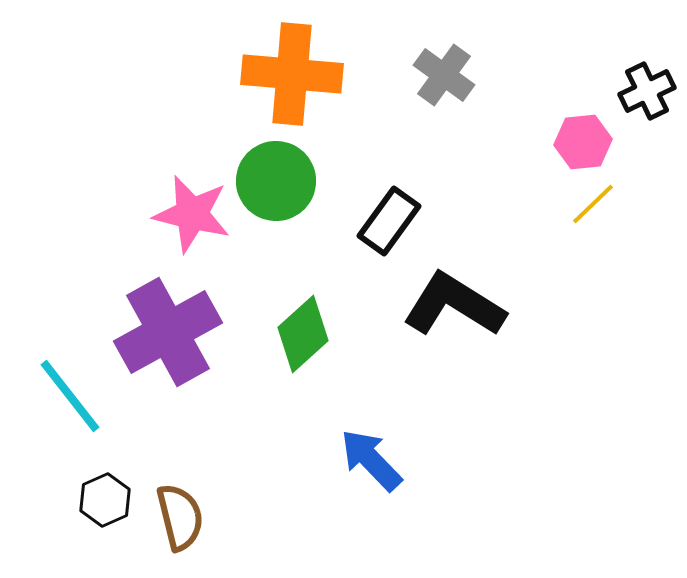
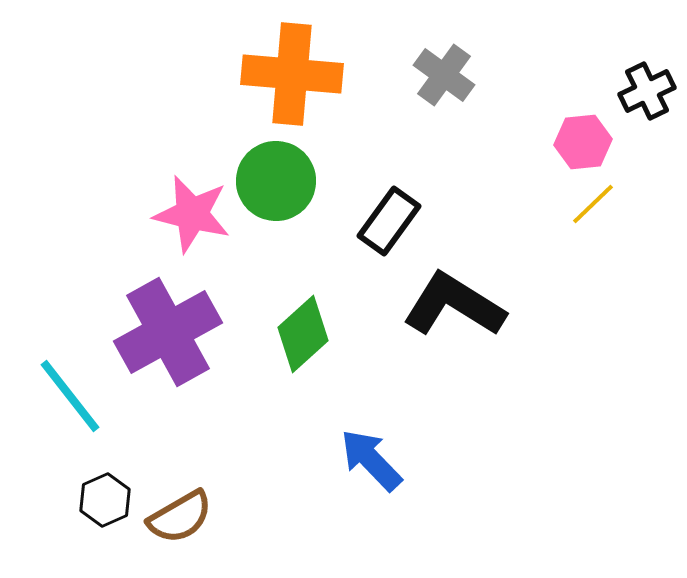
brown semicircle: rotated 74 degrees clockwise
